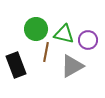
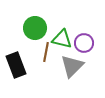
green circle: moved 1 px left, 1 px up
green triangle: moved 2 px left, 5 px down
purple circle: moved 4 px left, 3 px down
gray triangle: rotated 15 degrees counterclockwise
